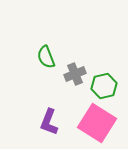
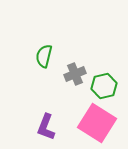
green semicircle: moved 2 px left, 1 px up; rotated 35 degrees clockwise
purple L-shape: moved 3 px left, 5 px down
